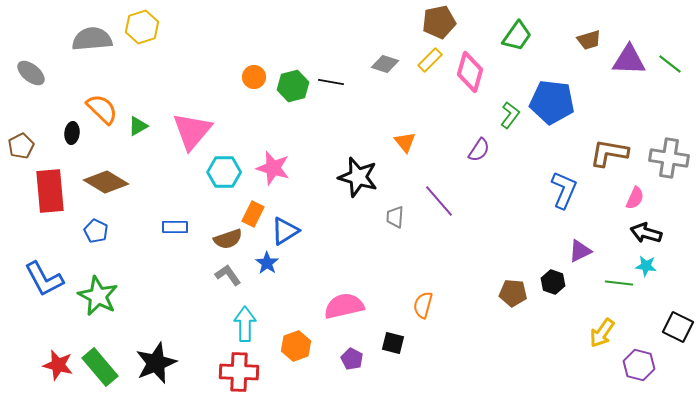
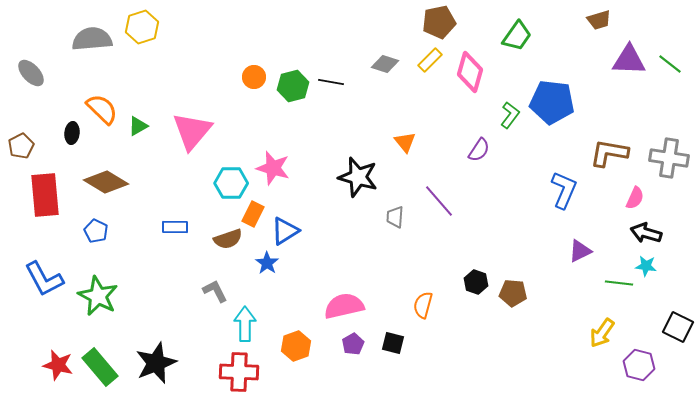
brown trapezoid at (589, 40): moved 10 px right, 20 px up
gray ellipse at (31, 73): rotated 8 degrees clockwise
cyan hexagon at (224, 172): moved 7 px right, 11 px down
red rectangle at (50, 191): moved 5 px left, 4 px down
gray L-shape at (228, 275): moved 13 px left, 16 px down; rotated 8 degrees clockwise
black hexagon at (553, 282): moved 77 px left
purple pentagon at (352, 359): moved 1 px right, 15 px up; rotated 15 degrees clockwise
